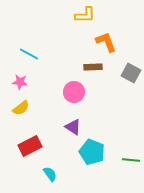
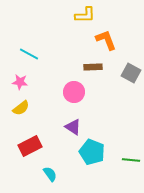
orange L-shape: moved 2 px up
